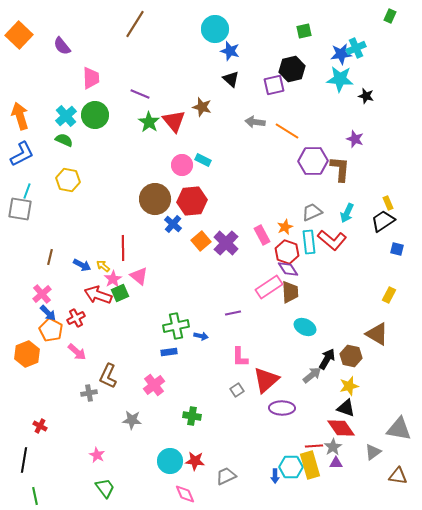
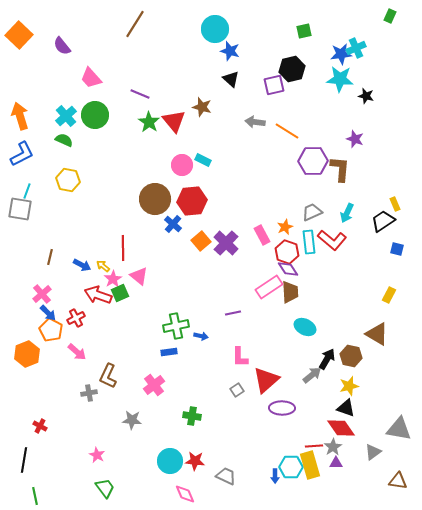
pink trapezoid at (91, 78): rotated 140 degrees clockwise
yellow rectangle at (388, 203): moved 7 px right, 1 px down
gray trapezoid at (226, 476): rotated 50 degrees clockwise
brown triangle at (398, 476): moved 5 px down
